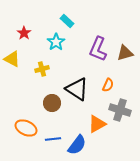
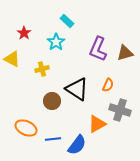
brown circle: moved 2 px up
